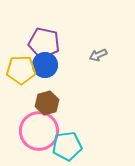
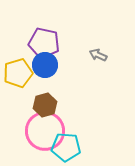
gray arrow: rotated 48 degrees clockwise
yellow pentagon: moved 3 px left, 3 px down; rotated 16 degrees counterclockwise
brown hexagon: moved 2 px left, 2 px down
pink circle: moved 6 px right
cyan pentagon: moved 1 px left, 1 px down; rotated 12 degrees clockwise
